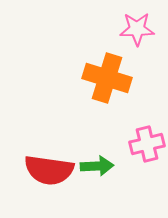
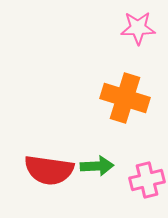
pink star: moved 1 px right, 1 px up
orange cross: moved 18 px right, 20 px down
pink cross: moved 36 px down
